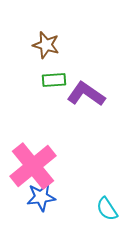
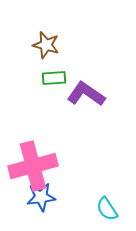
green rectangle: moved 2 px up
pink cross: rotated 24 degrees clockwise
